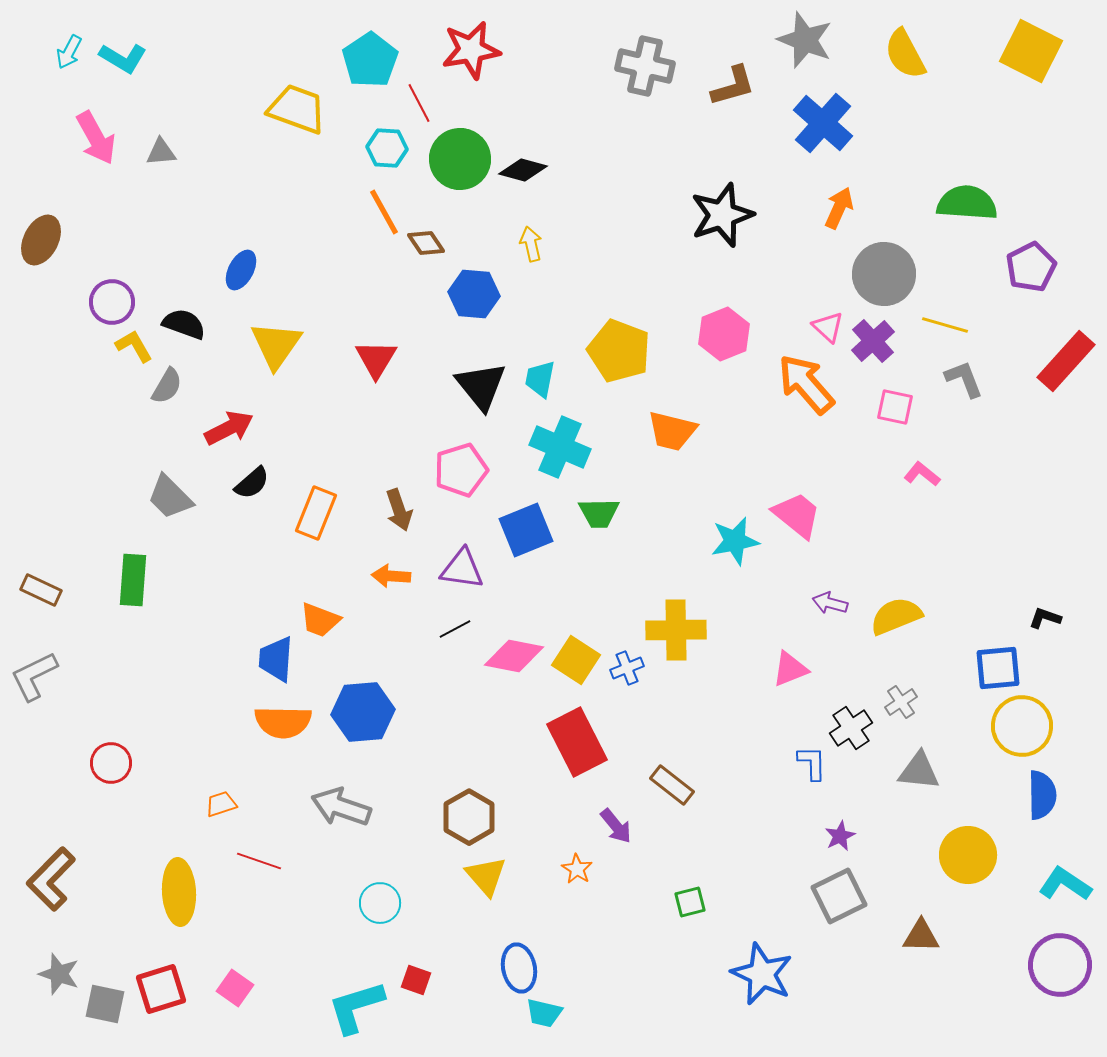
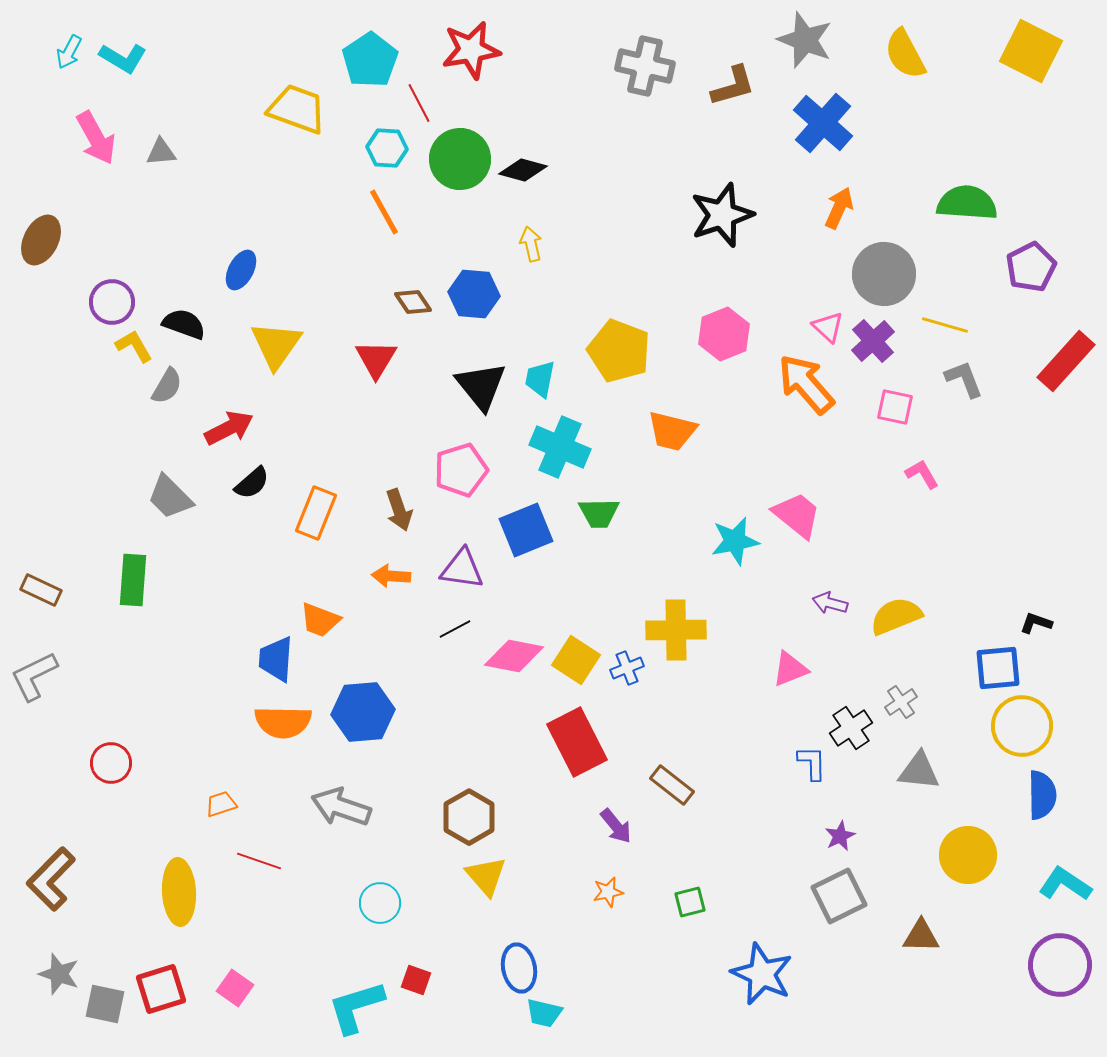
brown diamond at (426, 243): moved 13 px left, 59 px down
pink L-shape at (922, 474): rotated 21 degrees clockwise
black L-shape at (1045, 618): moved 9 px left, 5 px down
orange star at (577, 869): moved 31 px right, 23 px down; rotated 28 degrees clockwise
